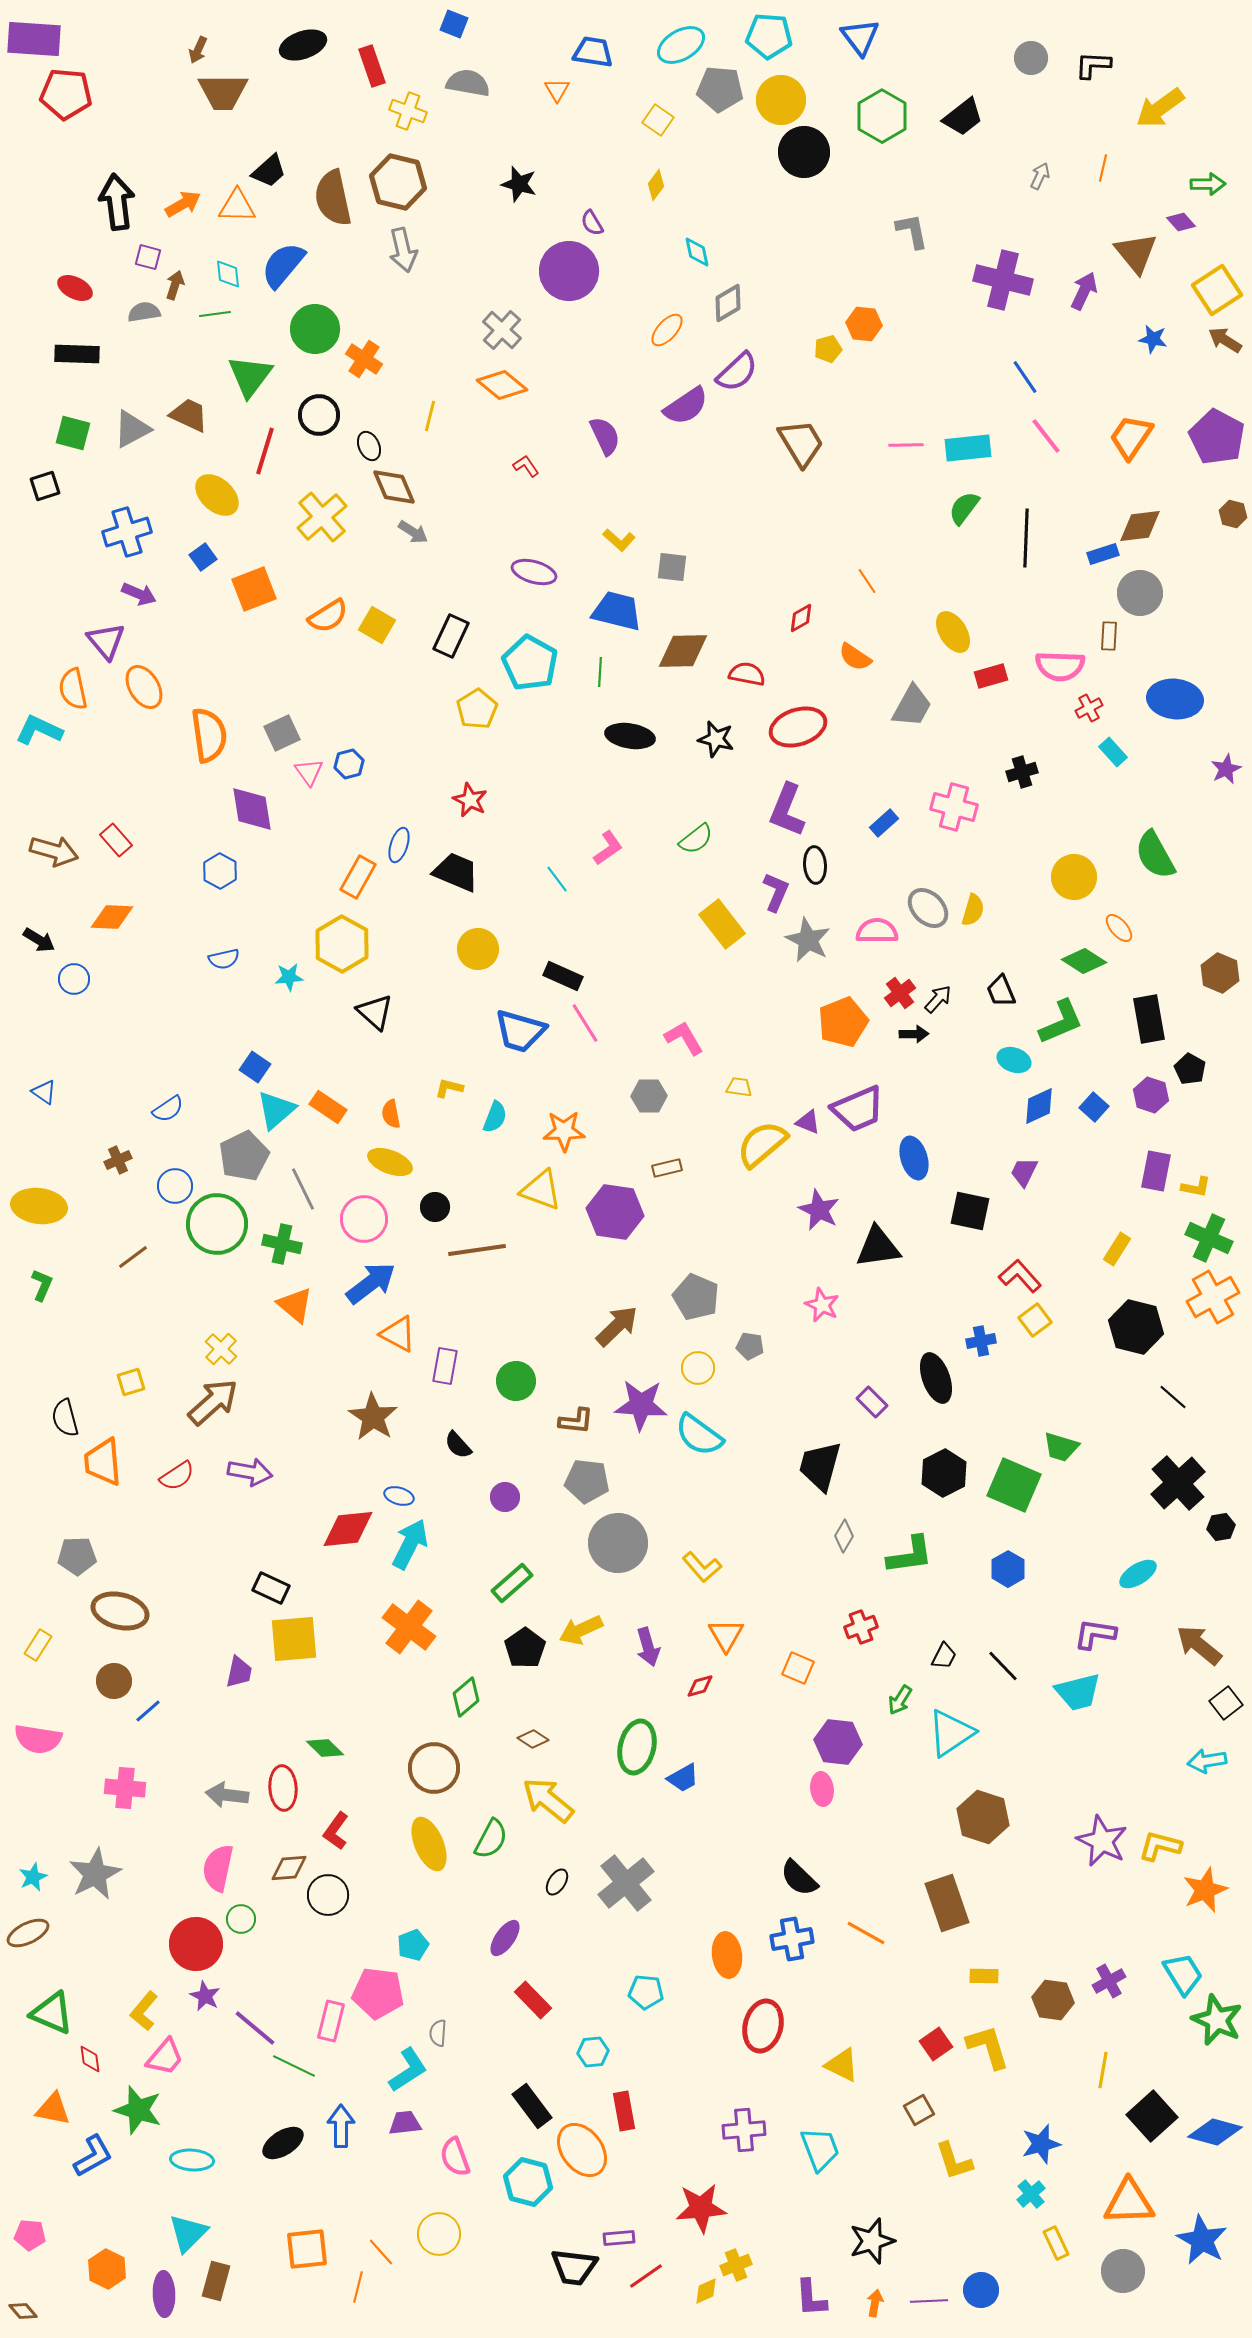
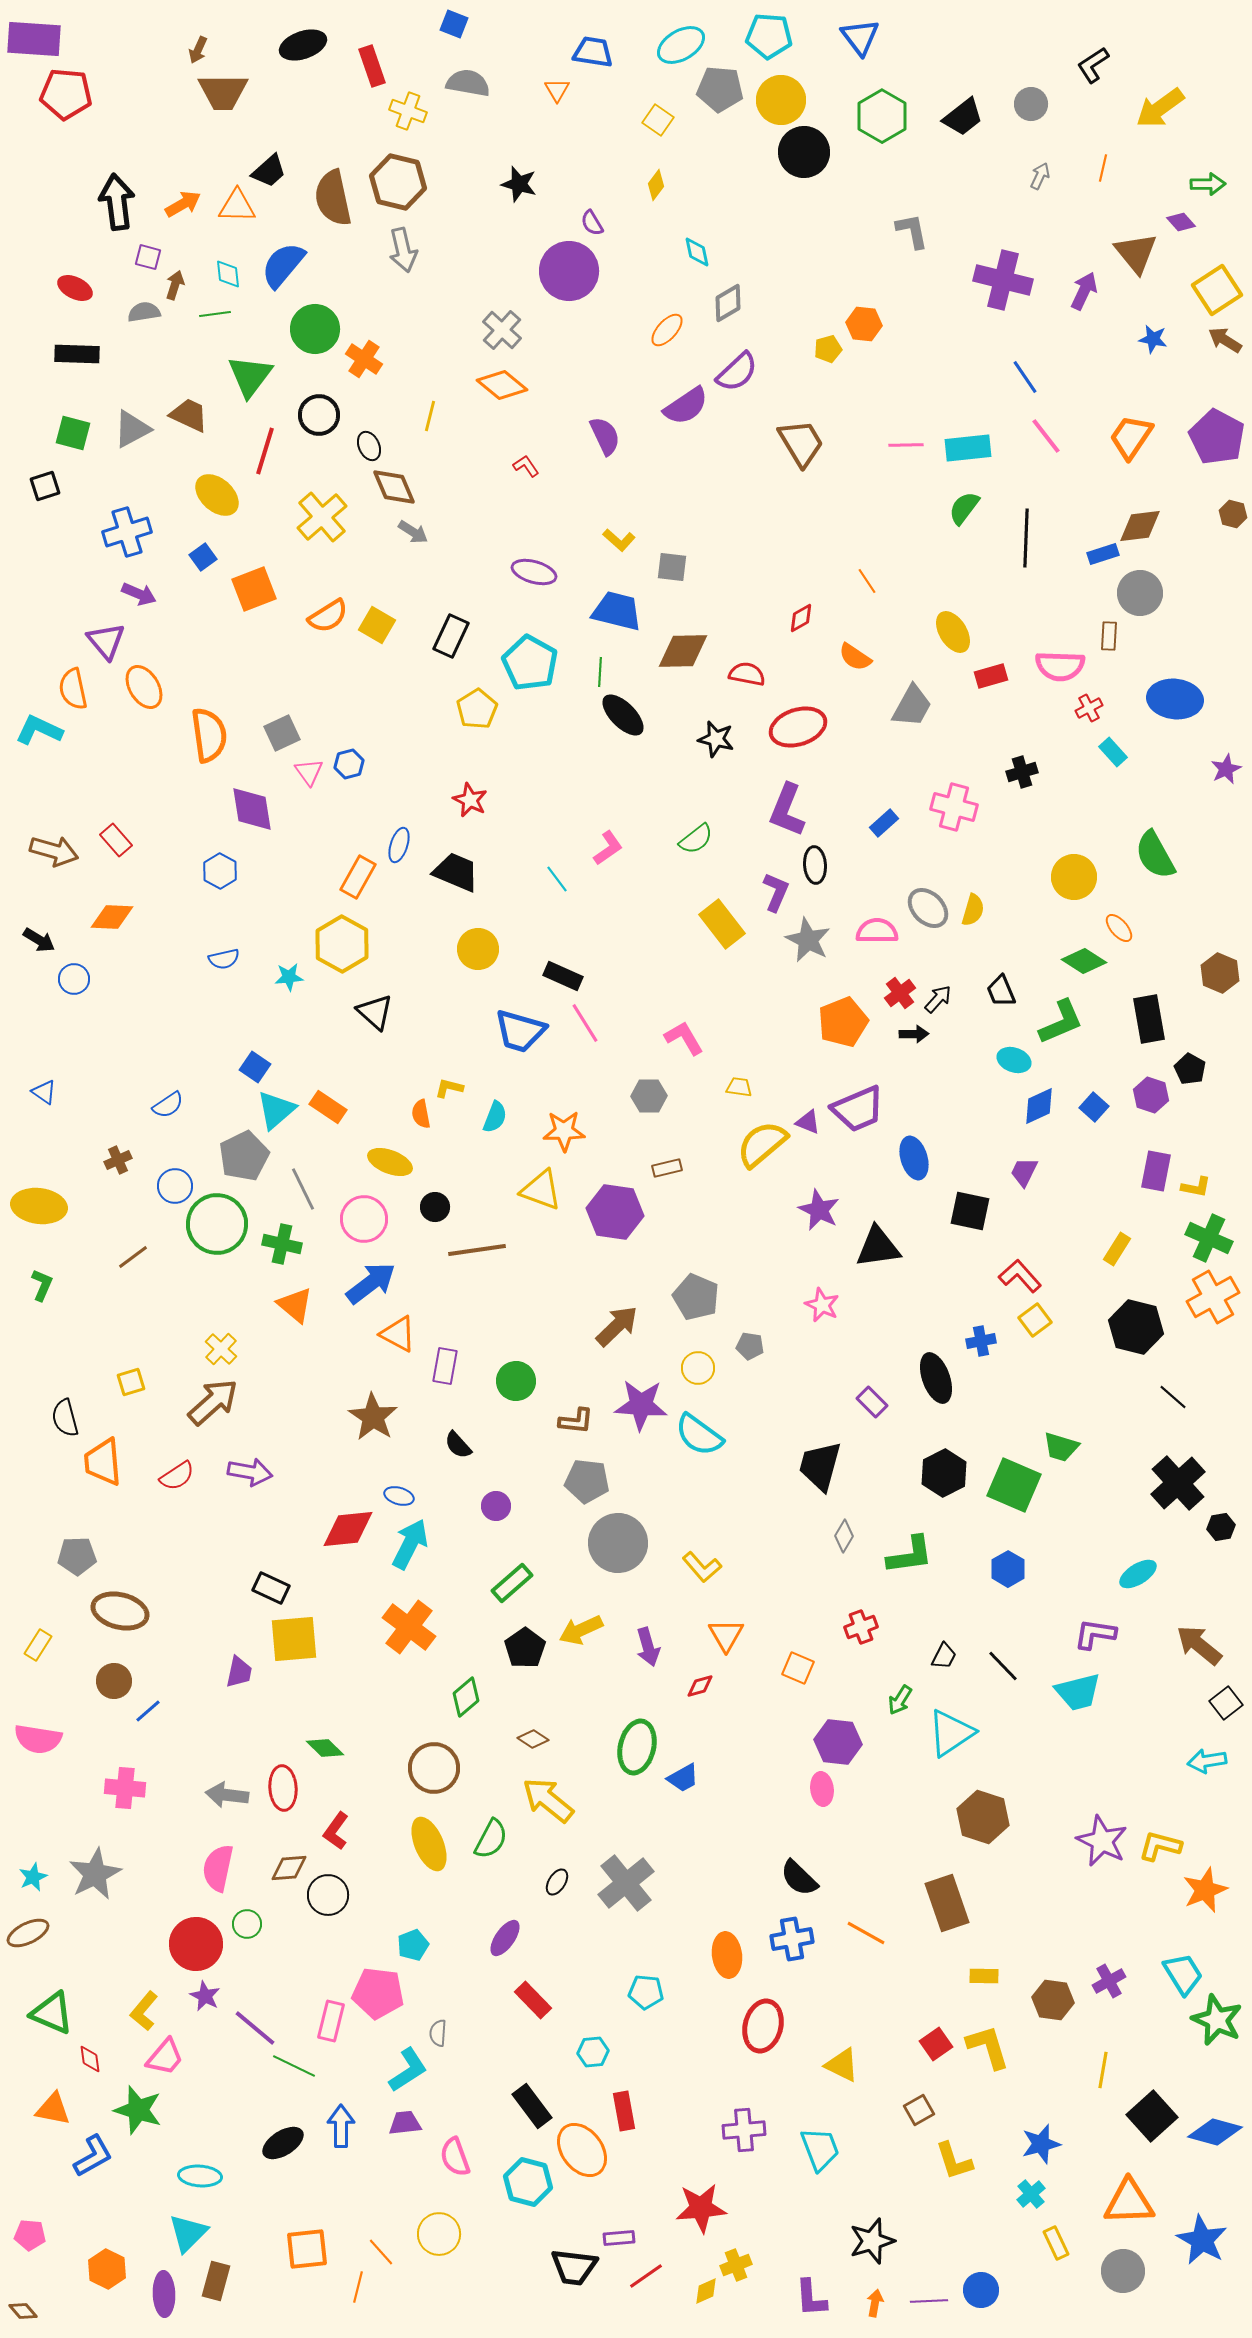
gray circle at (1031, 58): moved 46 px down
black L-shape at (1093, 65): rotated 36 degrees counterclockwise
black ellipse at (630, 736): moved 7 px left, 21 px up; rotated 36 degrees clockwise
blue semicircle at (168, 1109): moved 4 px up
orange semicircle at (391, 1114): moved 30 px right
purple circle at (505, 1497): moved 9 px left, 9 px down
green circle at (241, 1919): moved 6 px right, 5 px down
cyan ellipse at (192, 2160): moved 8 px right, 16 px down
